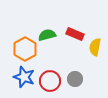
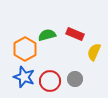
yellow semicircle: moved 1 px left, 5 px down; rotated 12 degrees clockwise
